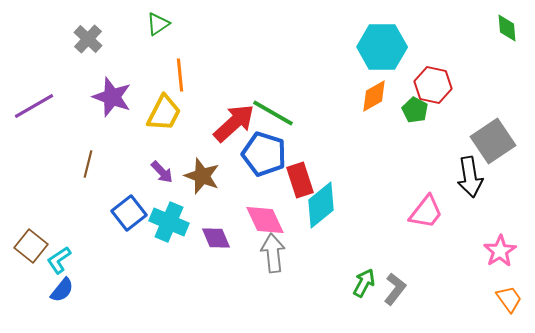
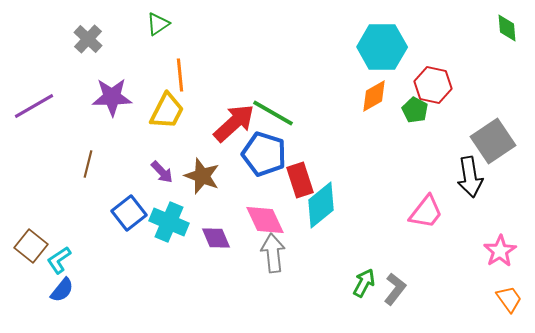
purple star: rotated 21 degrees counterclockwise
yellow trapezoid: moved 3 px right, 2 px up
